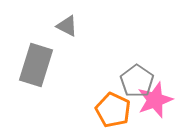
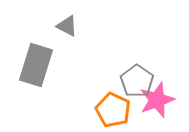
pink star: moved 2 px right
